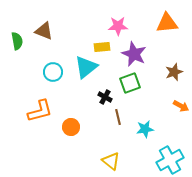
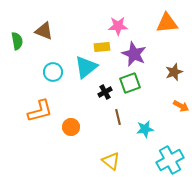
black cross: moved 5 px up; rotated 32 degrees clockwise
